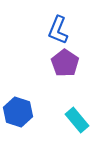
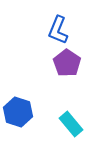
purple pentagon: moved 2 px right
cyan rectangle: moved 6 px left, 4 px down
